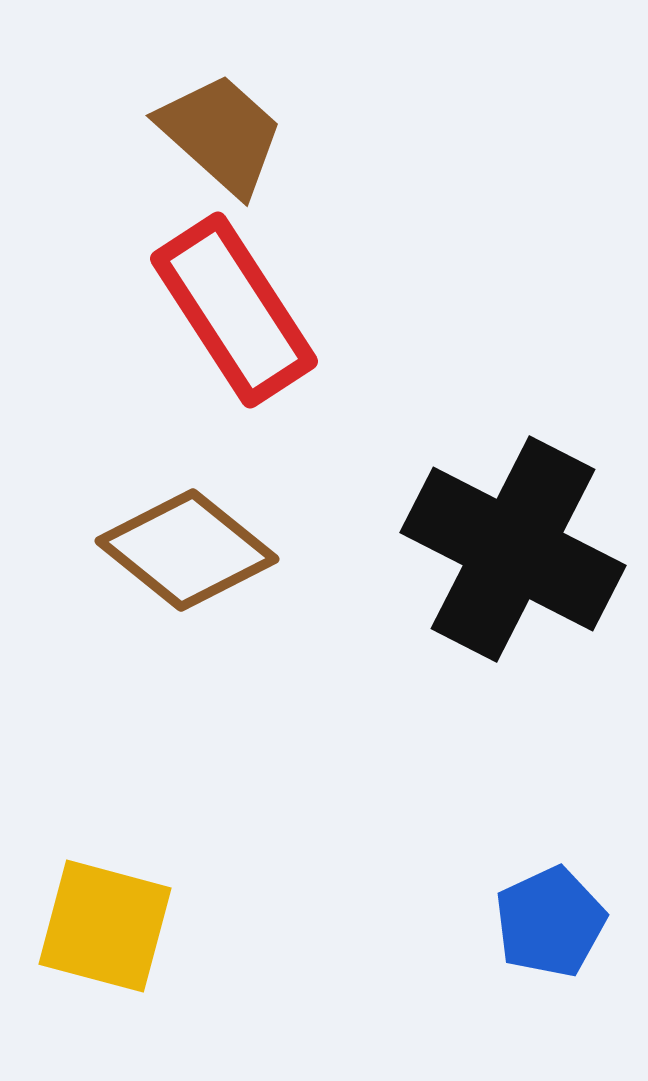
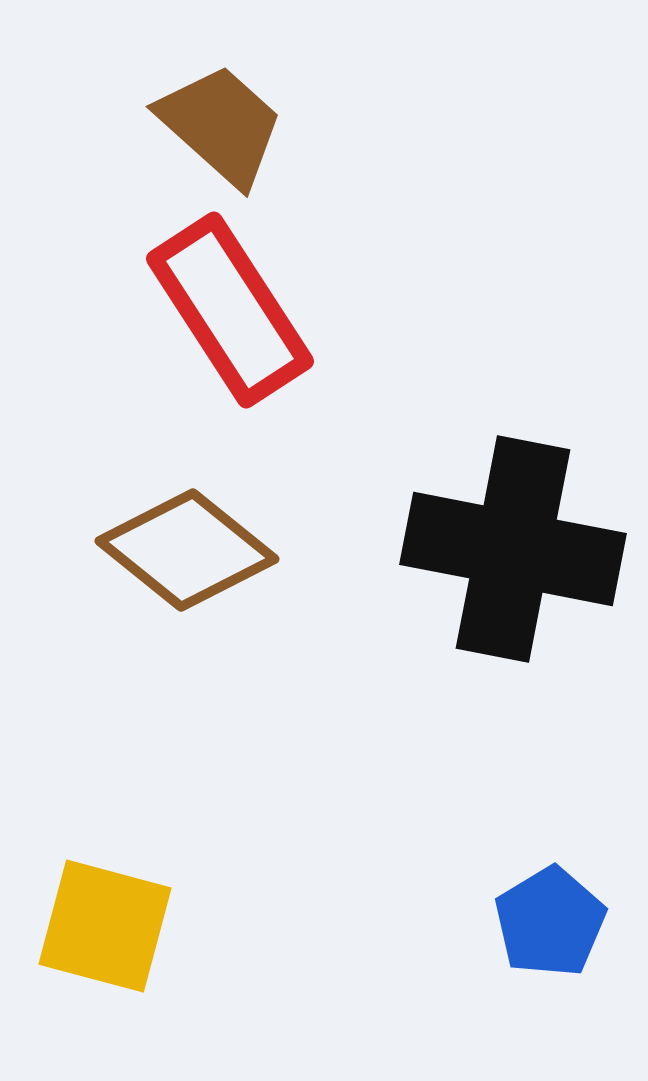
brown trapezoid: moved 9 px up
red rectangle: moved 4 px left
black cross: rotated 16 degrees counterclockwise
blue pentagon: rotated 6 degrees counterclockwise
